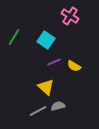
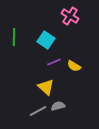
green line: rotated 30 degrees counterclockwise
